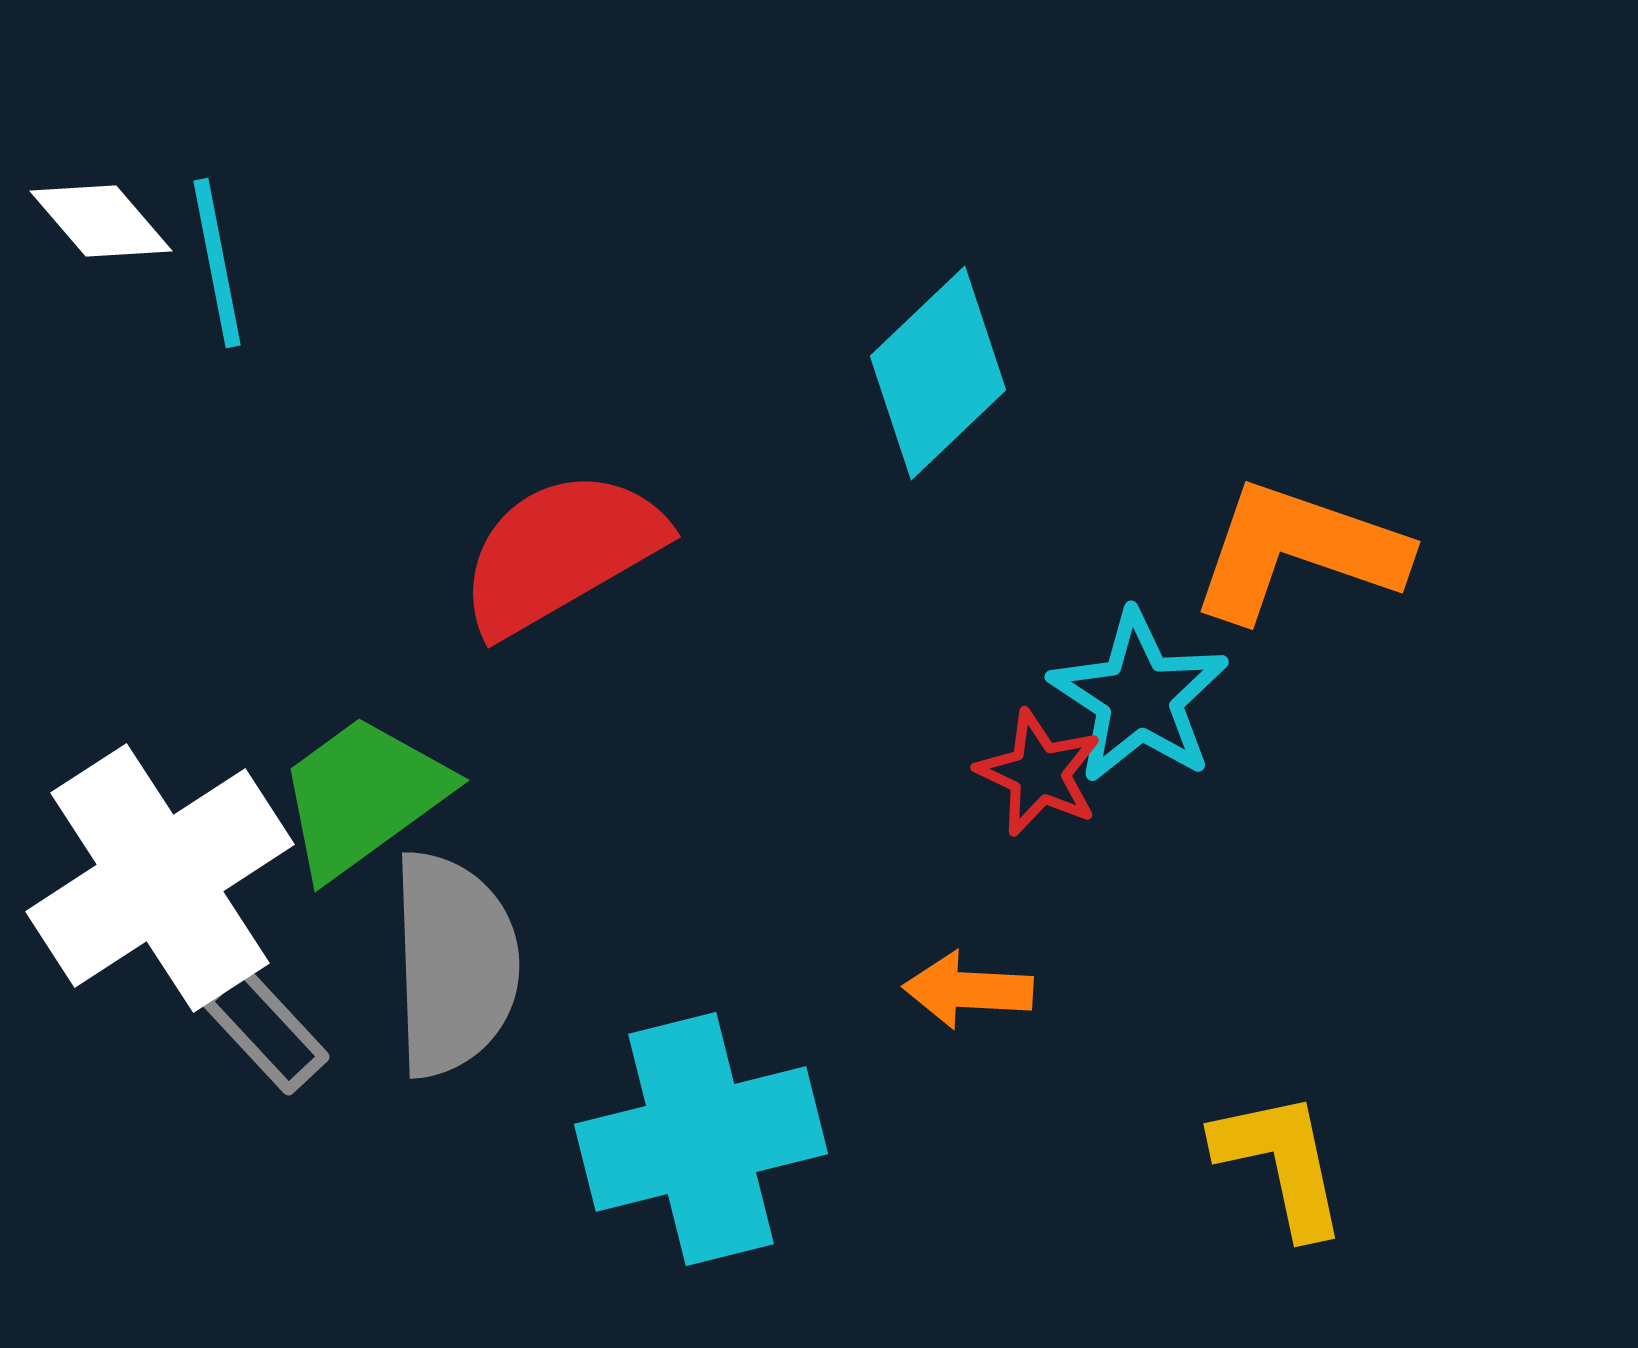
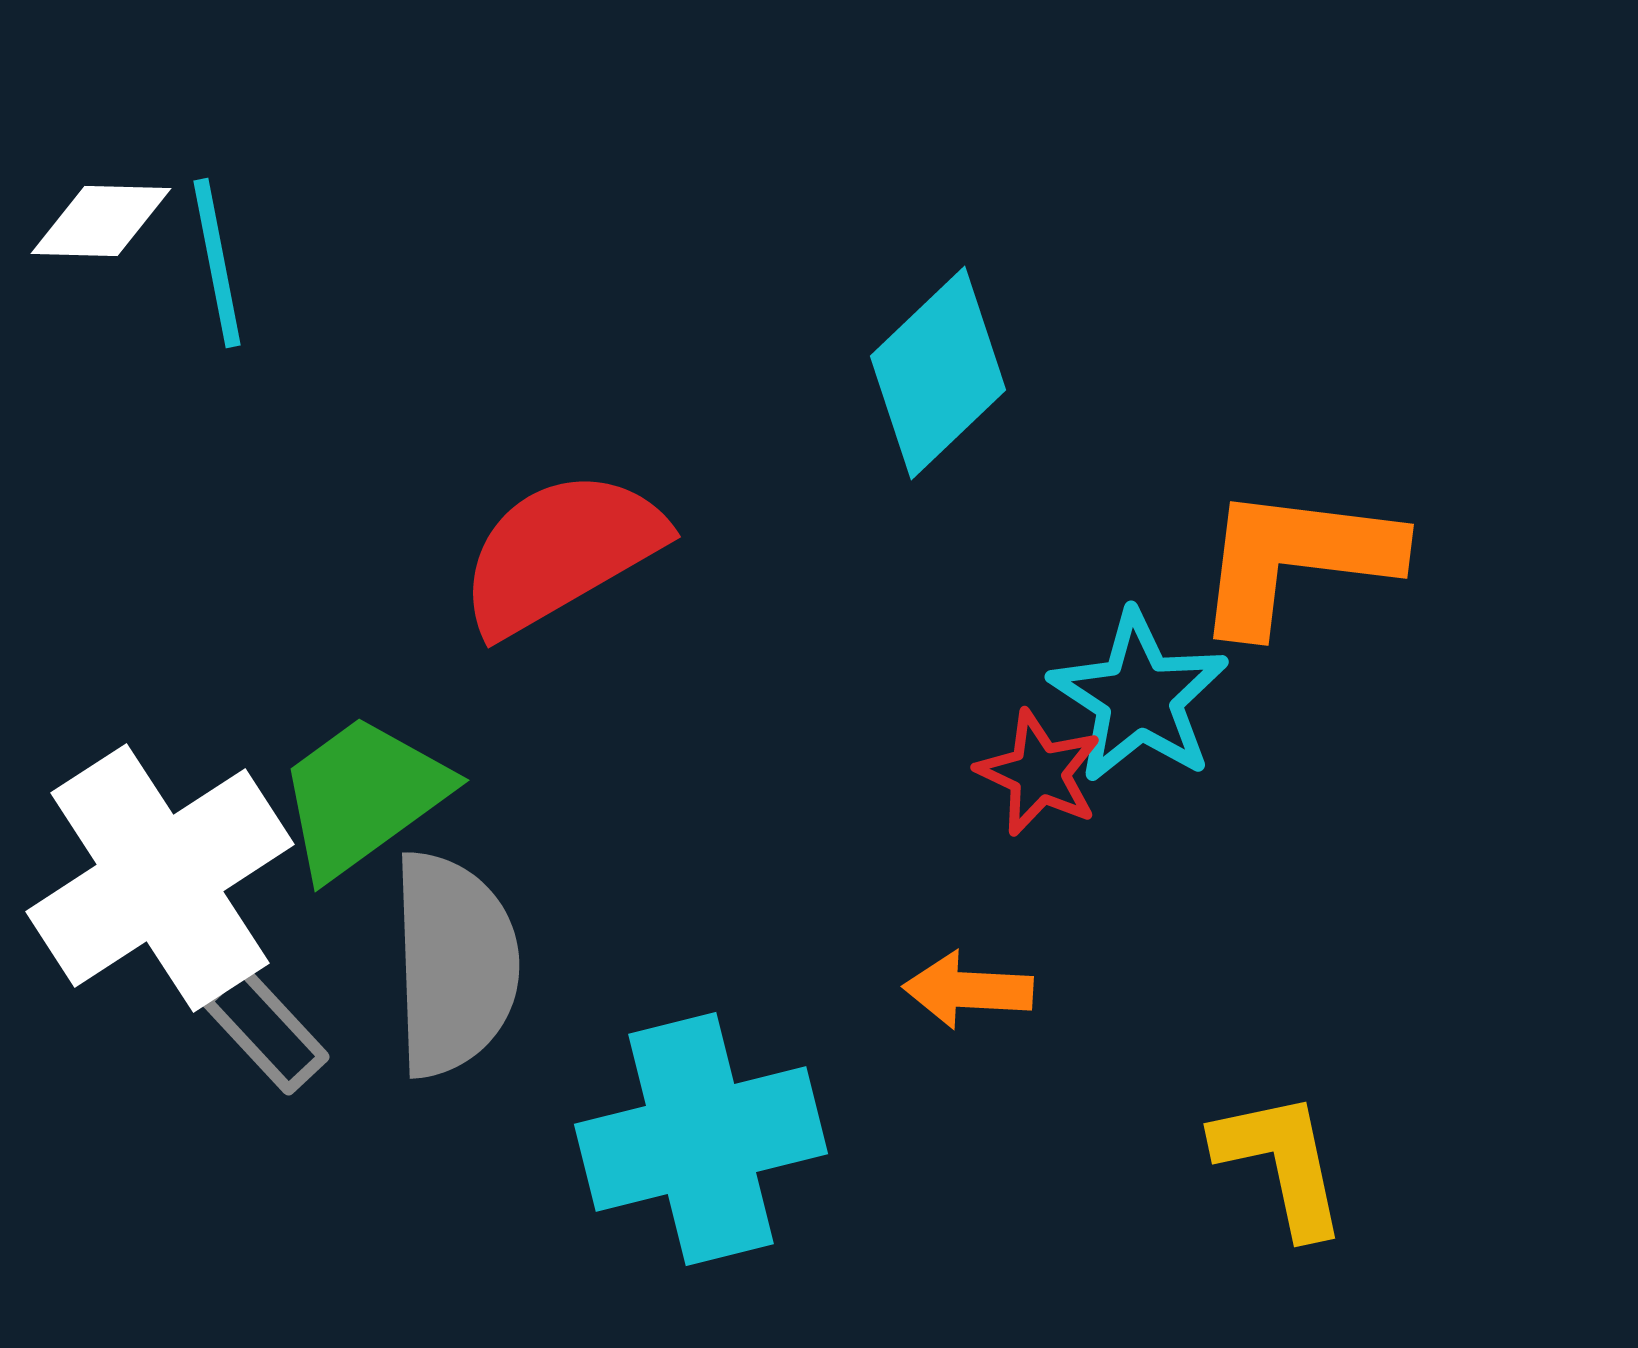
white diamond: rotated 48 degrees counterclockwise
orange L-shape: moved 2 px left, 8 px down; rotated 12 degrees counterclockwise
